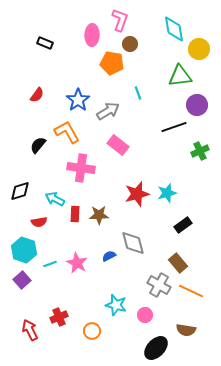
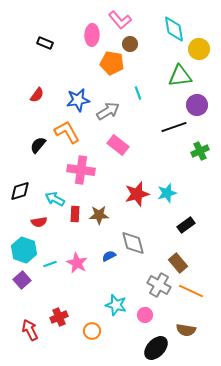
pink L-shape at (120, 20): rotated 120 degrees clockwise
blue star at (78, 100): rotated 25 degrees clockwise
pink cross at (81, 168): moved 2 px down
black rectangle at (183, 225): moved 3 px right
